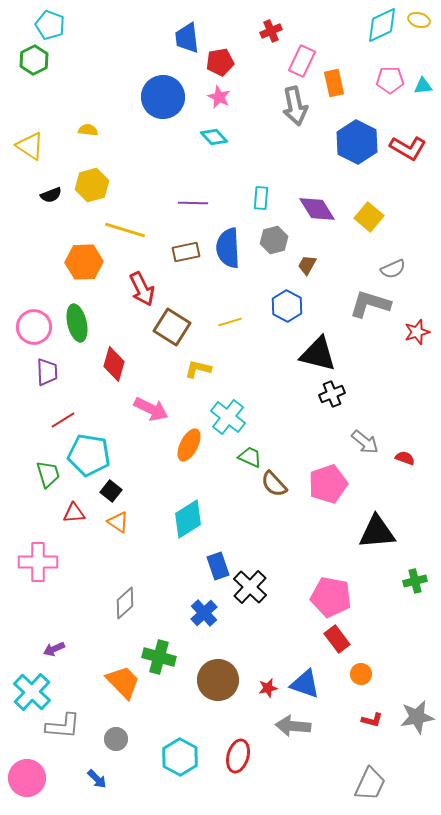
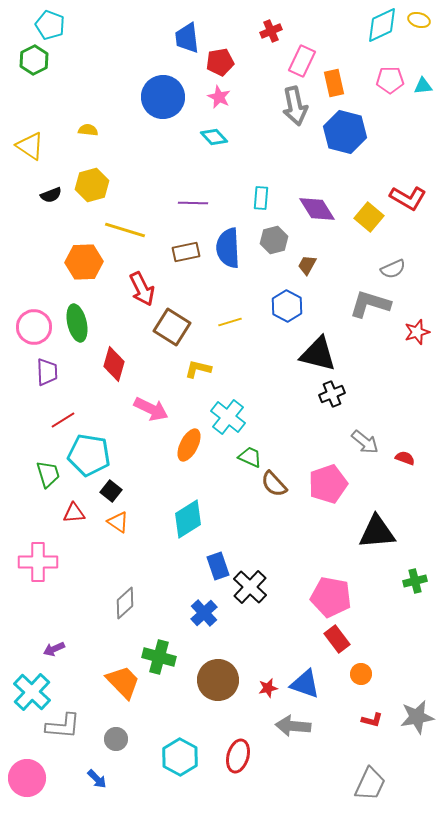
blue hexagon at (357, 142): moved 12 px left, 10 px up; rotated 12 degrees counterclockwise
red L-shape at (408, 148): moved 50 px down
